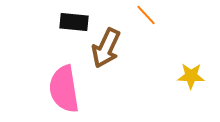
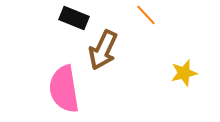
black rectangle: moved 4 px up; rotated 16 degrees clockwise
brown arrow: moved 3 px left, 2 px down
yellow star: moved 7 px left, 3 px up; rotated 16 degrees counterclockwise
